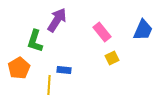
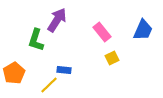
green L-shape: moved 1 px right, 1 px up
orange pentagon: moved 5 px left, 5 px down
yellow line: rotated 42 degrees clockwise
